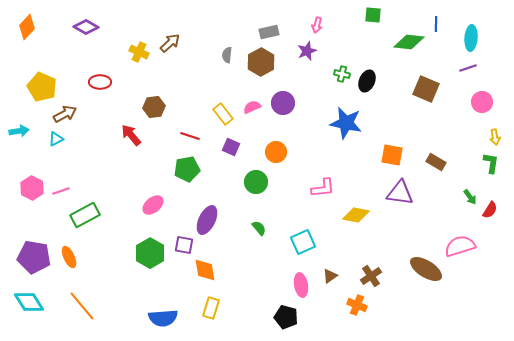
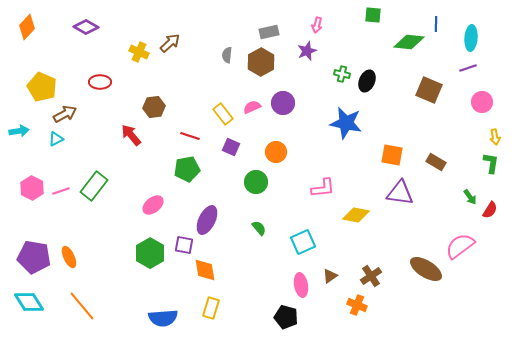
brown square at (426, 89): moved 3 px right, 1 px down
green rectangle at (85, 215): moved 9 px right, 29 px up; rotated 24 degrees counterclockwise
pink semicircle at (460, 246): rotated 20 degrees counterclockwise
